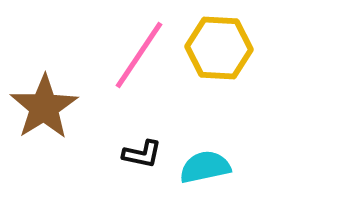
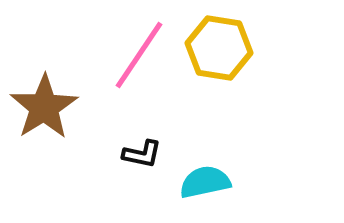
yellow hexagon: rotated 6 degrees clockwise
cyan semicircle: moved 15 px down
